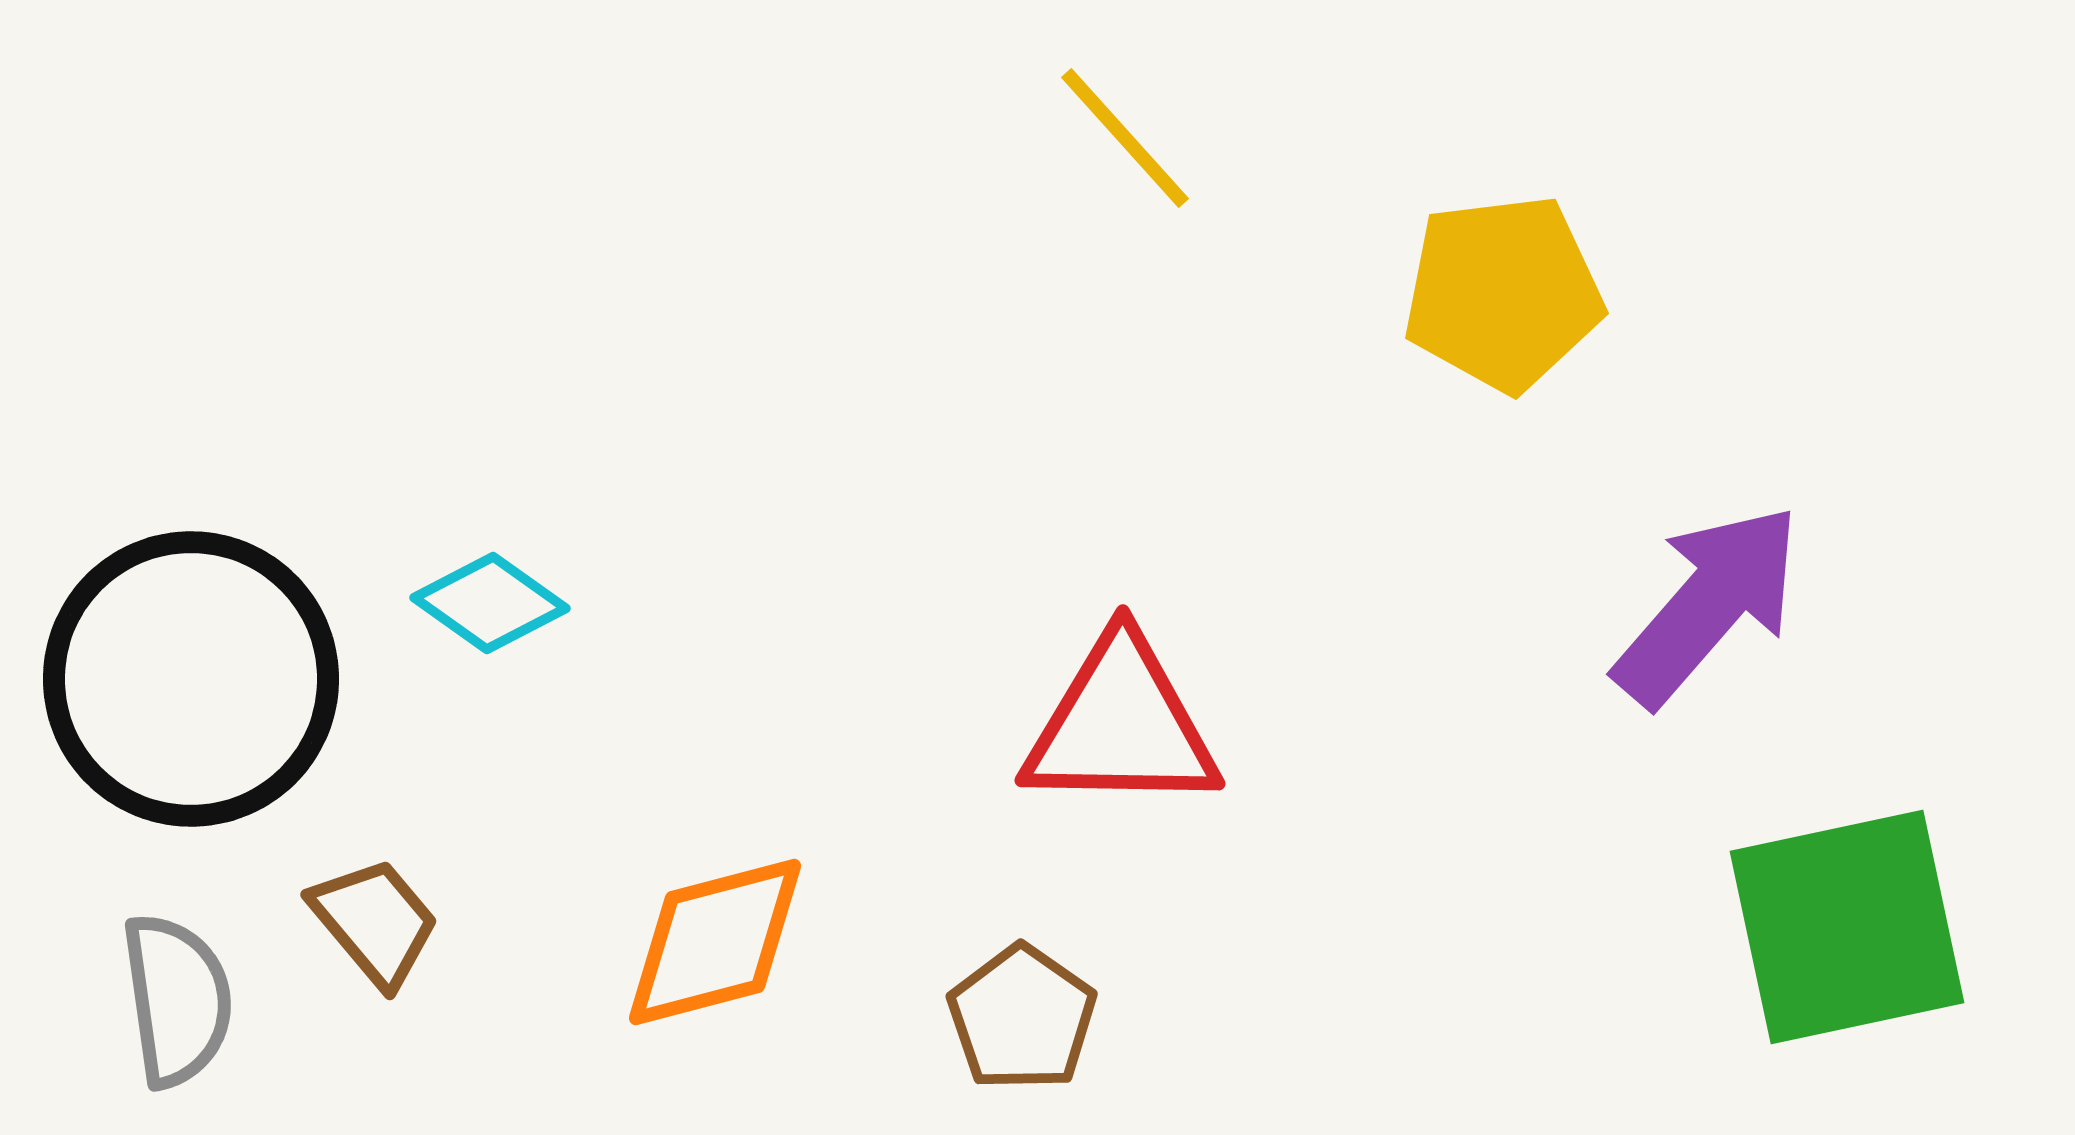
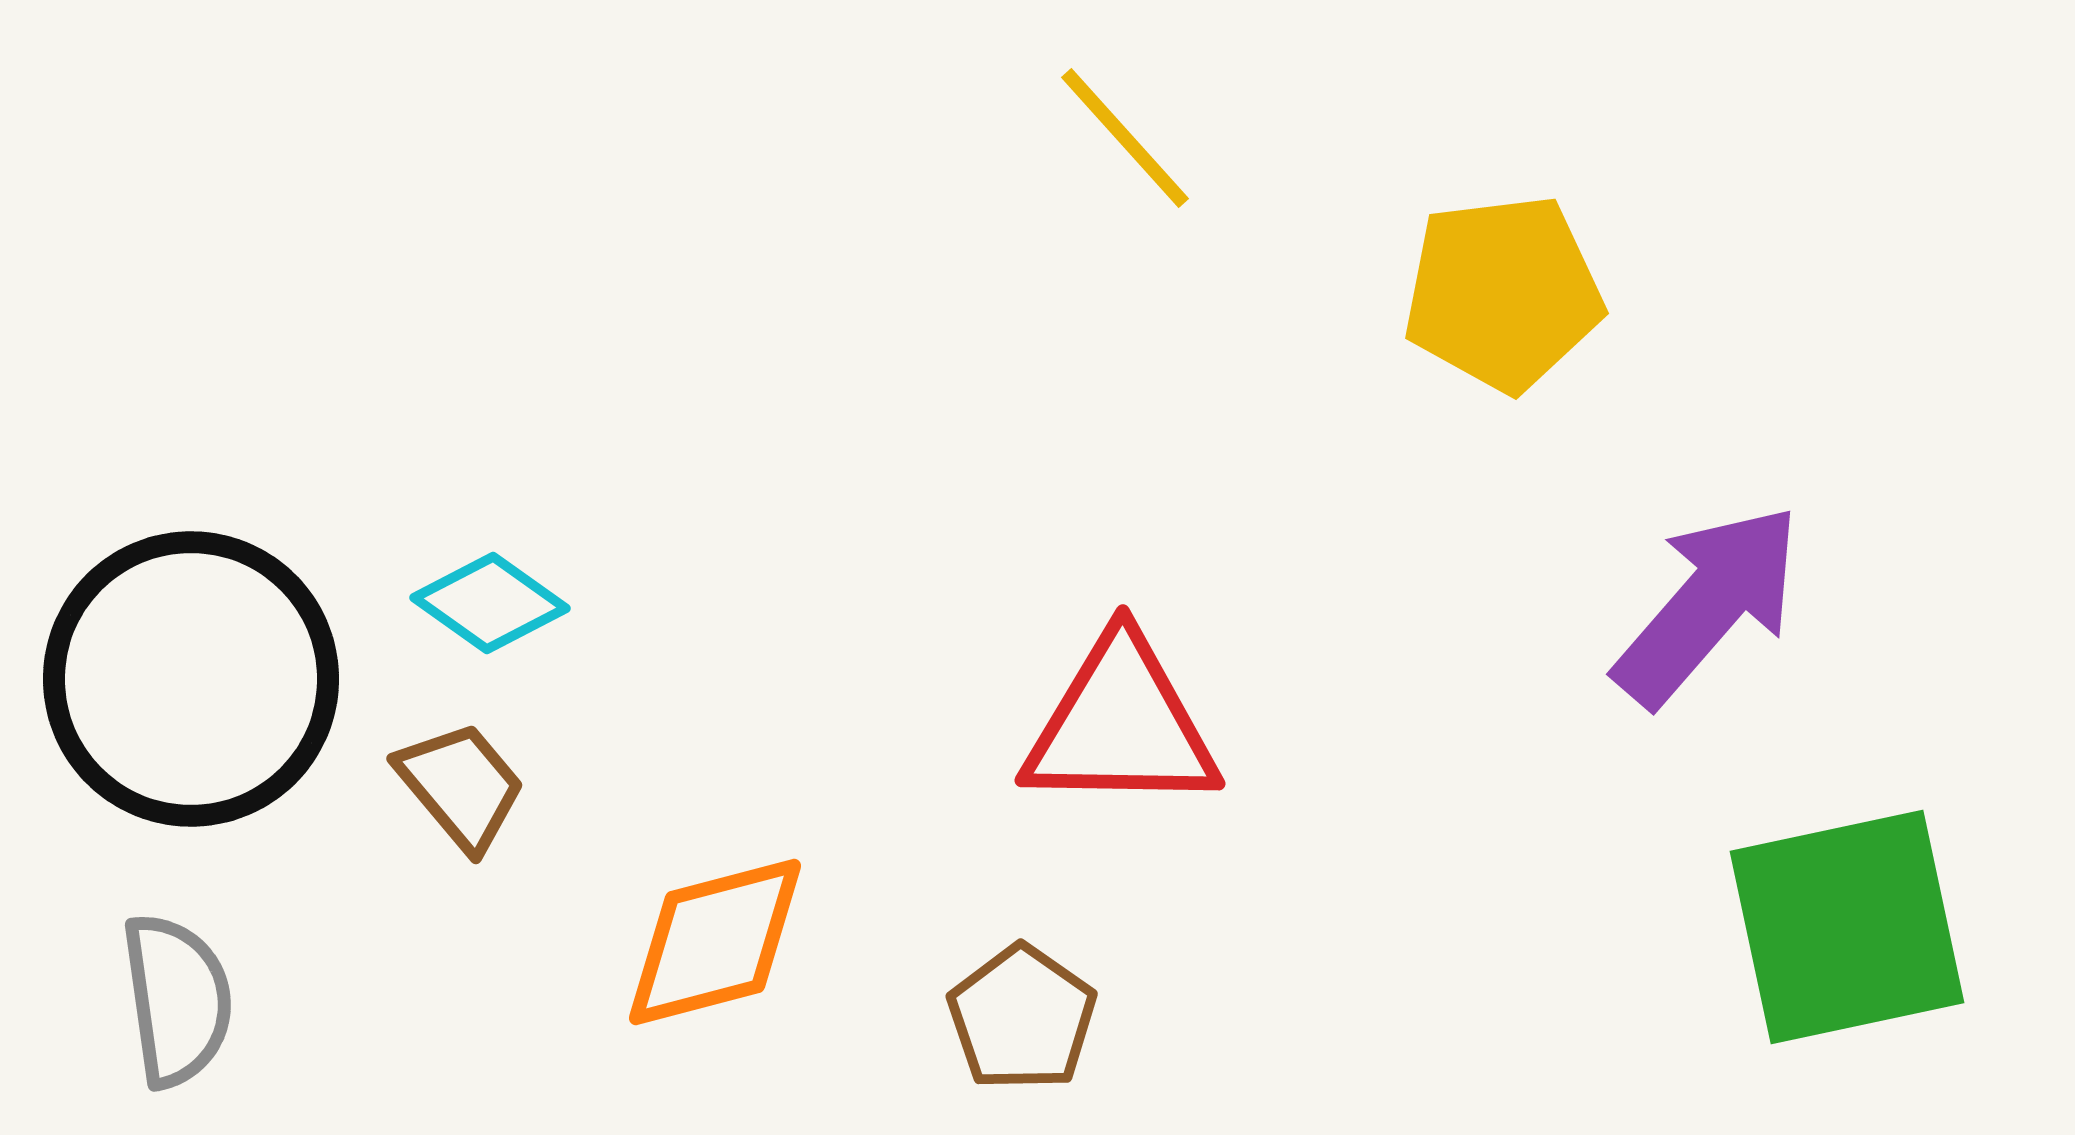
brown trapezoid: moved 86 px right, 136 px up
